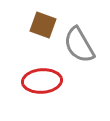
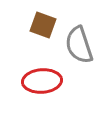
gray semicircle: rotated 12 degrees clockwise
